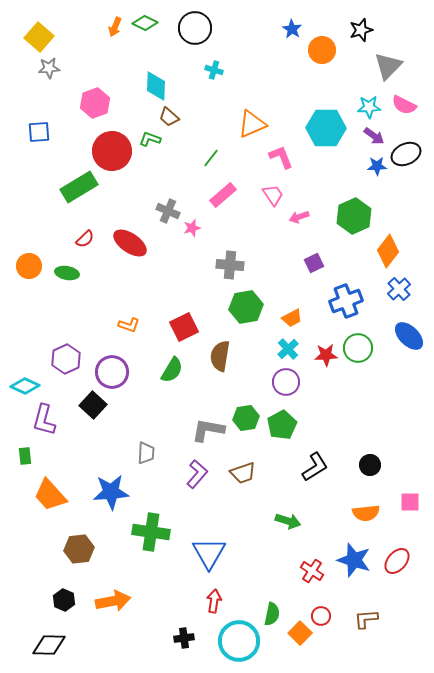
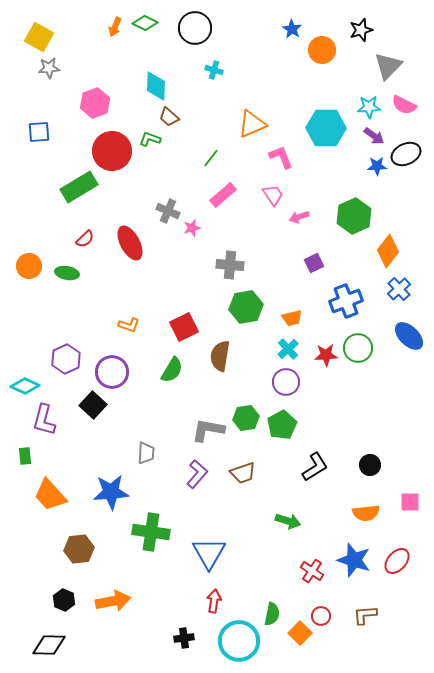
yellow square at (39, 37): rotated 12 degrees counterclockwise
red ellipse at (130, 243): rotated 28 degrees clockwise
orange trapezoid at (292, 318): rotated 15 degrees clockwise
brown L-shape at (366, 619): moved 1 px left, 4 px up
